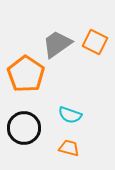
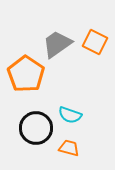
black circle: moved 12 px right
